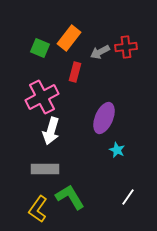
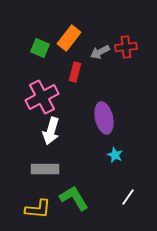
purple ellipse: rotated 36 degrees counterclockwise
cyan star: moved 2 px left, 5 px down
green L-shape: moved 4 px right, 1 px down
yellow L-shape: rotated 120 degrees counterclockwise
